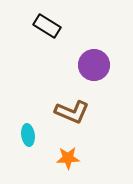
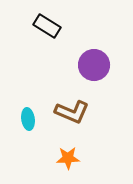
cyan ellipse: moved 16 px up
